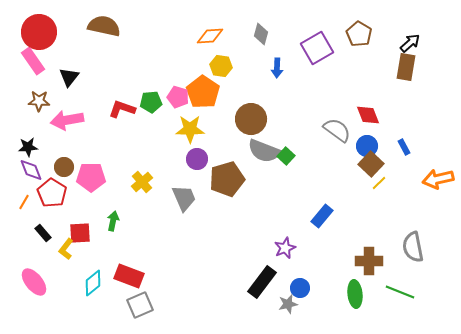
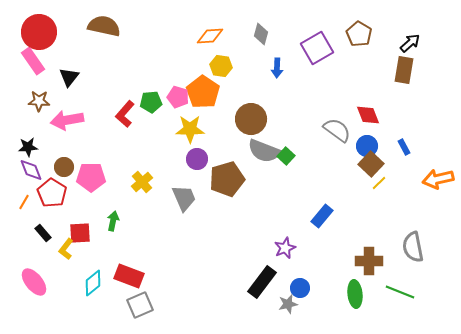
brown rectangle at (406, 67): moved 2 px left, 3 px down
red L-shape at (122, 109): moved 3 px right, 5 px down; rotated 68 degrees counterclockwise
